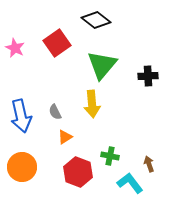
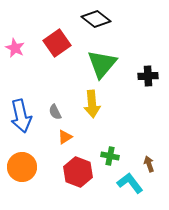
black diamond: moved 1 px up
green triangle: moved 1 px up
